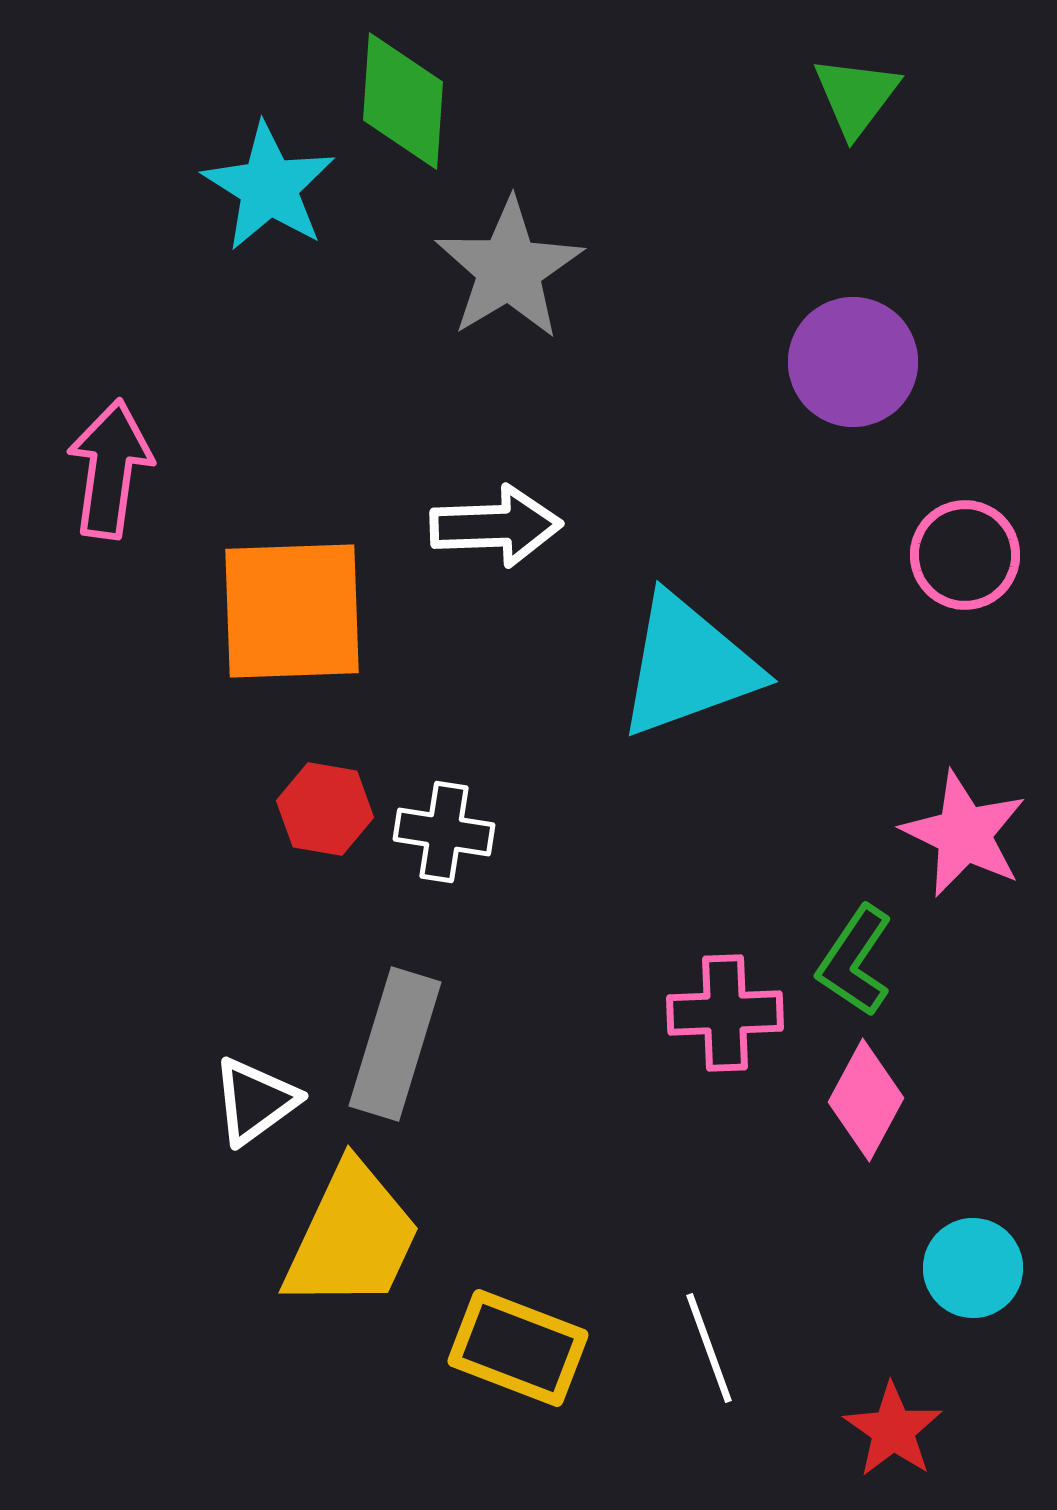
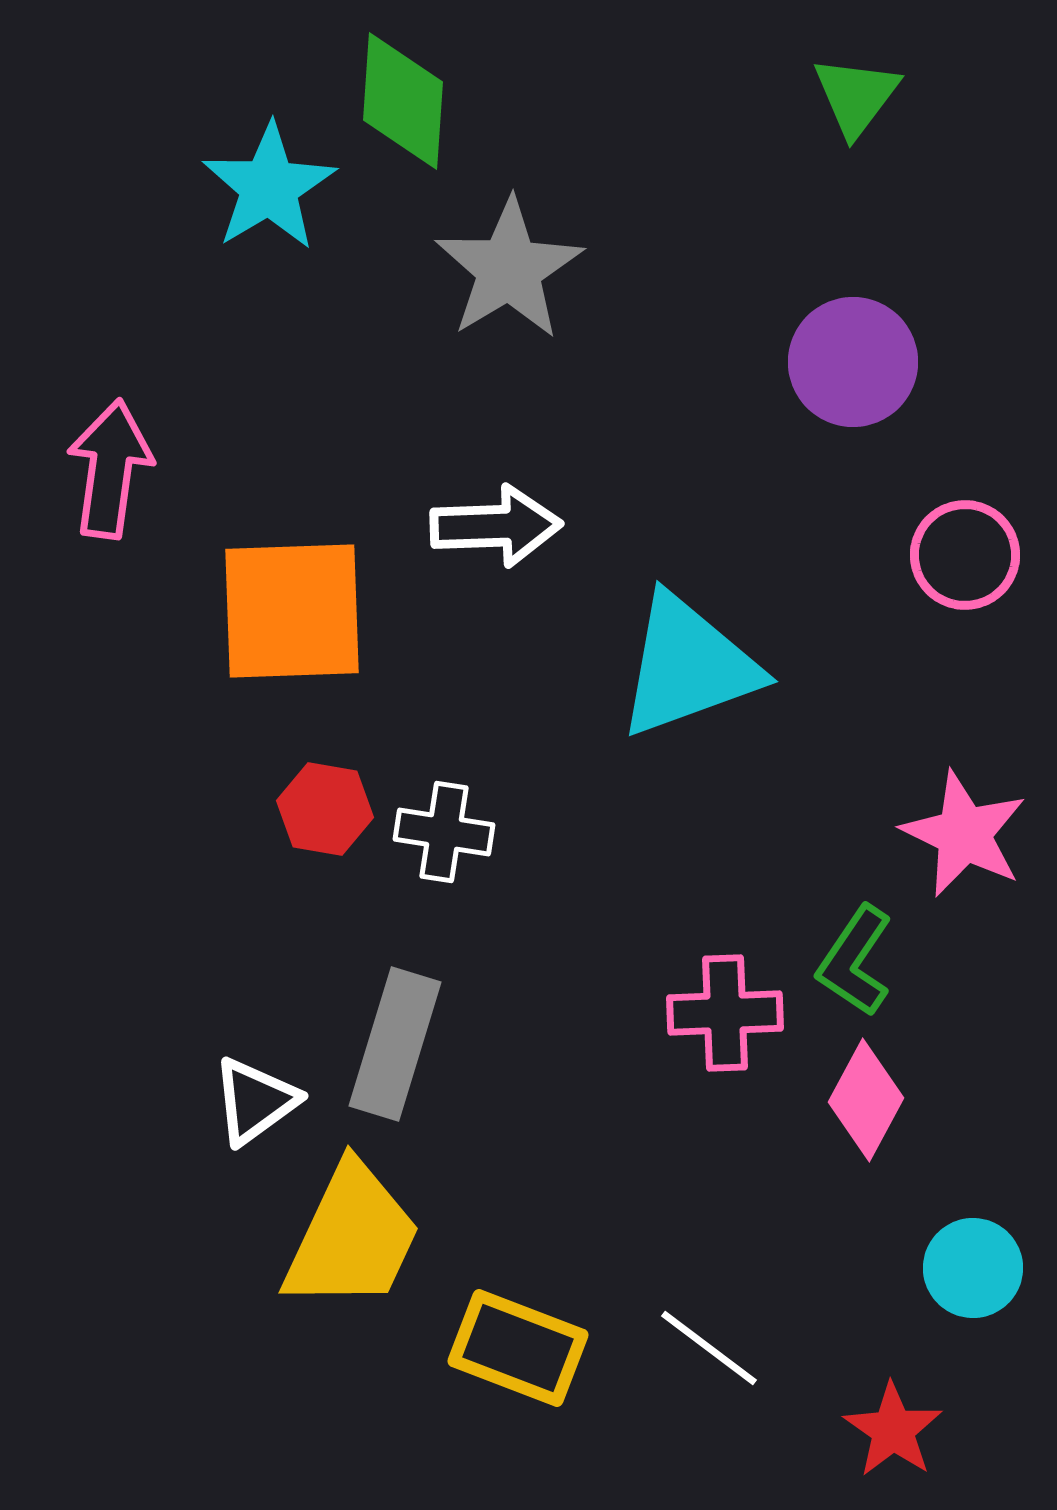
cyan star: rotated 9 degrees clockwise
white line: rotated 33 degrees counterclockwise
